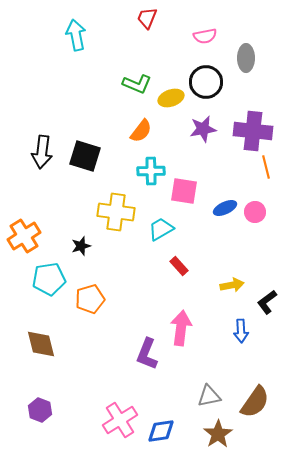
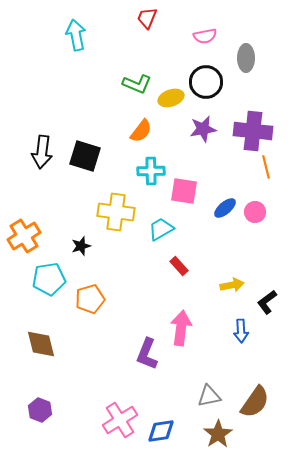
blue ellipse: rotated 15 degrees counterclockwise
